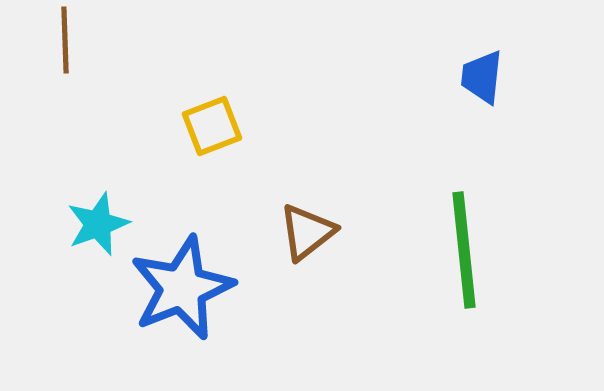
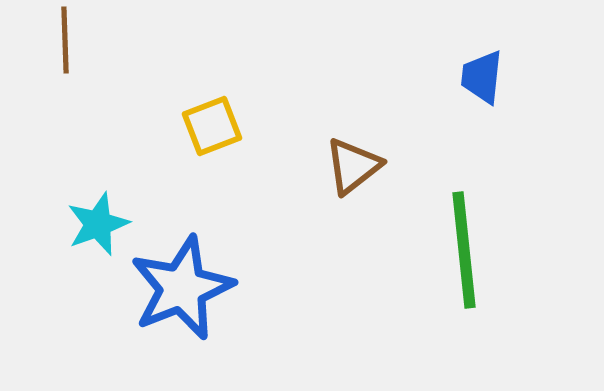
brown triangle: moved 46 px right, 66 px up
